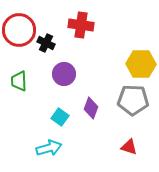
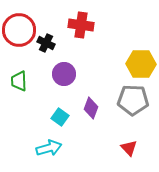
red triangle: moved 1 px down; rotated 30 degrees clockwise
